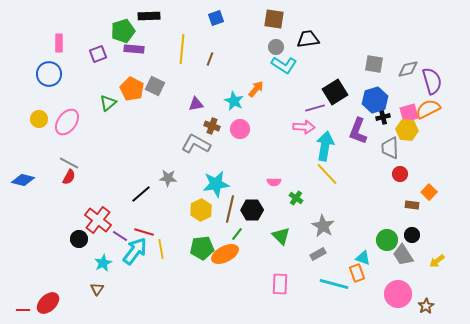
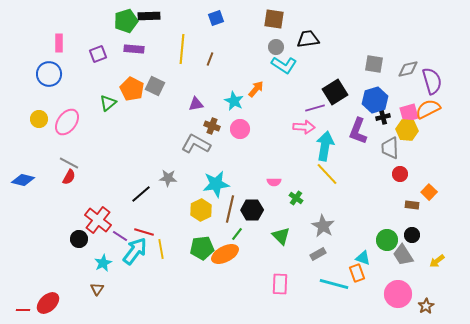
green pentagon at (123, 31): moved 3 px right, 10 px up
